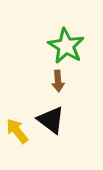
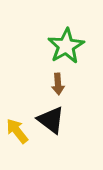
green star: rotated 12 degrees clockwise
brown arrow: moved 3 px down
